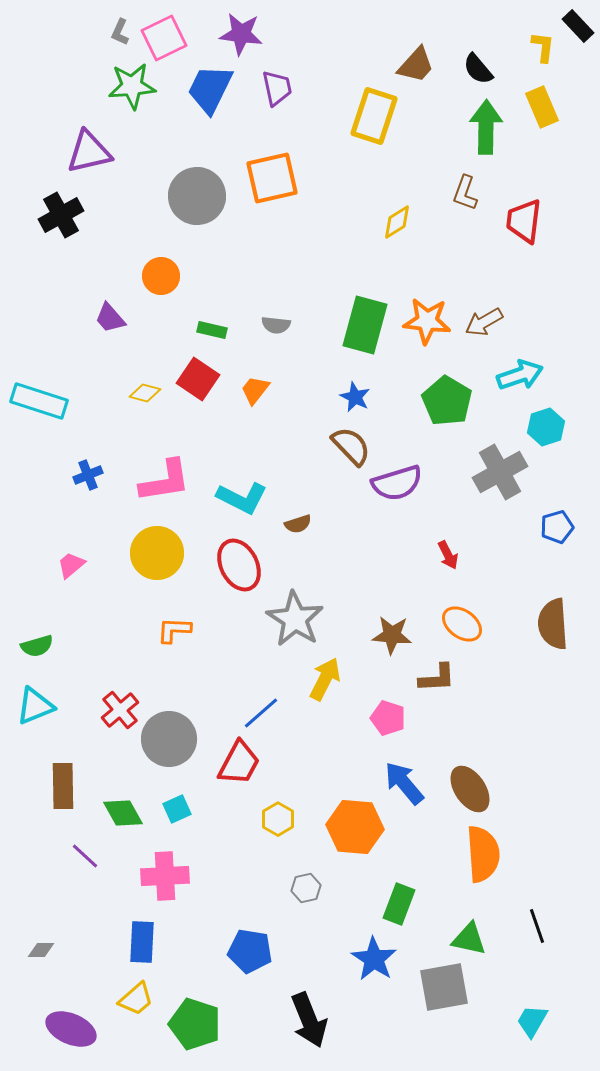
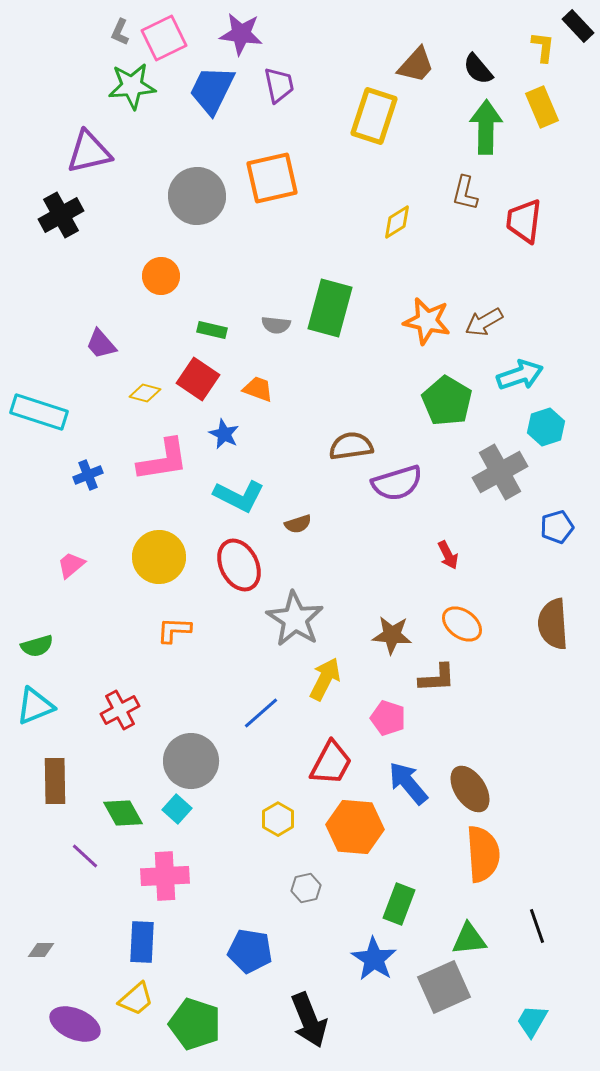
purple trapezoid at (277, 88): moved 2 px right, 3 px up
blue trapezoid at (210, 89): moved 2 px right, 1 px down
brown L-shape at (465, 193): rotated 6 degrees counterclockwise
purple trapezoid at (110, 318): moved 9 px left, 26 px down
orange star at (427, 321): rotated 6 degrees clockwise
green rectangle at (365, 325): moved 35 px left, 17 px up
orange trapezoid at (255, 390): moved 3 px right, 1 px up; rotated 72 degrees clockwise
blue star at (355, 397): moved 131 px left, 37 px down
cyan rectangle at (39, 401): moved 11 px down
brown semicircle at (351, 446): rotated 54 degrees counterclockwise
pink L-shape at (165, 481): moved 2 px left, 21 px up
cyan L-shape at (242, 498): moved 3 px left, 2 px up
yellow circle at (157, 553): moved 2 px right, 4 px down
red cross at (120, 710): rotated 12 degrees clockwise
gray circle at (169, 739): moved 22 px right, 22 px down
red trapezoid at (239, 763): moved 92 px right
blue arrow at (404, 783): moved 4 px right
brown rectangle at (63, 786): moved 8 px left, 5 px up
cyan square at (177, 809): rotated 24 degrees counterclockwise
green triangle at (469, 939): rotated 18 degrees counterclockwise
gray square at (444, 987): rotated 14 degrees counterclockwise
purple ellipse at (71, 1029): moved 4 px right, 5 px up
